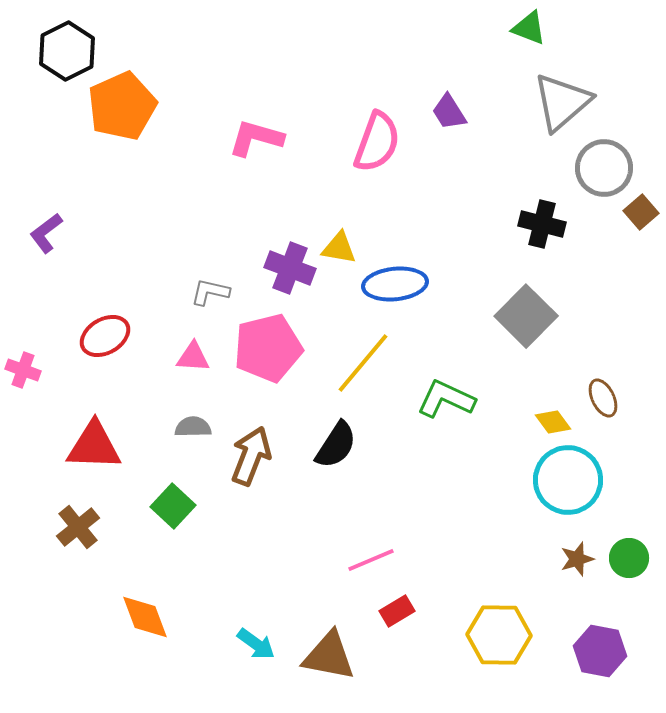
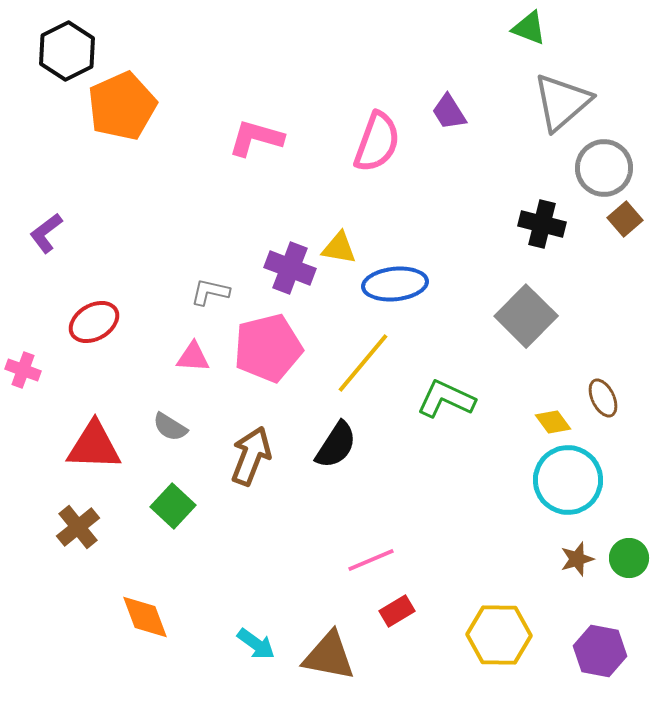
brown square: moved 16 px left, 7 px down
red ellipse: moved 11 px left, 14 px up
gray semicircle: moved 23 px left; rotated 147 degrees counterclockwise
